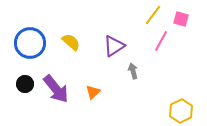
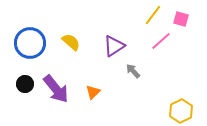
pink line: rotated 20 degrees clockwise
gray arrow: rotated 28 degrees counterclockwise
